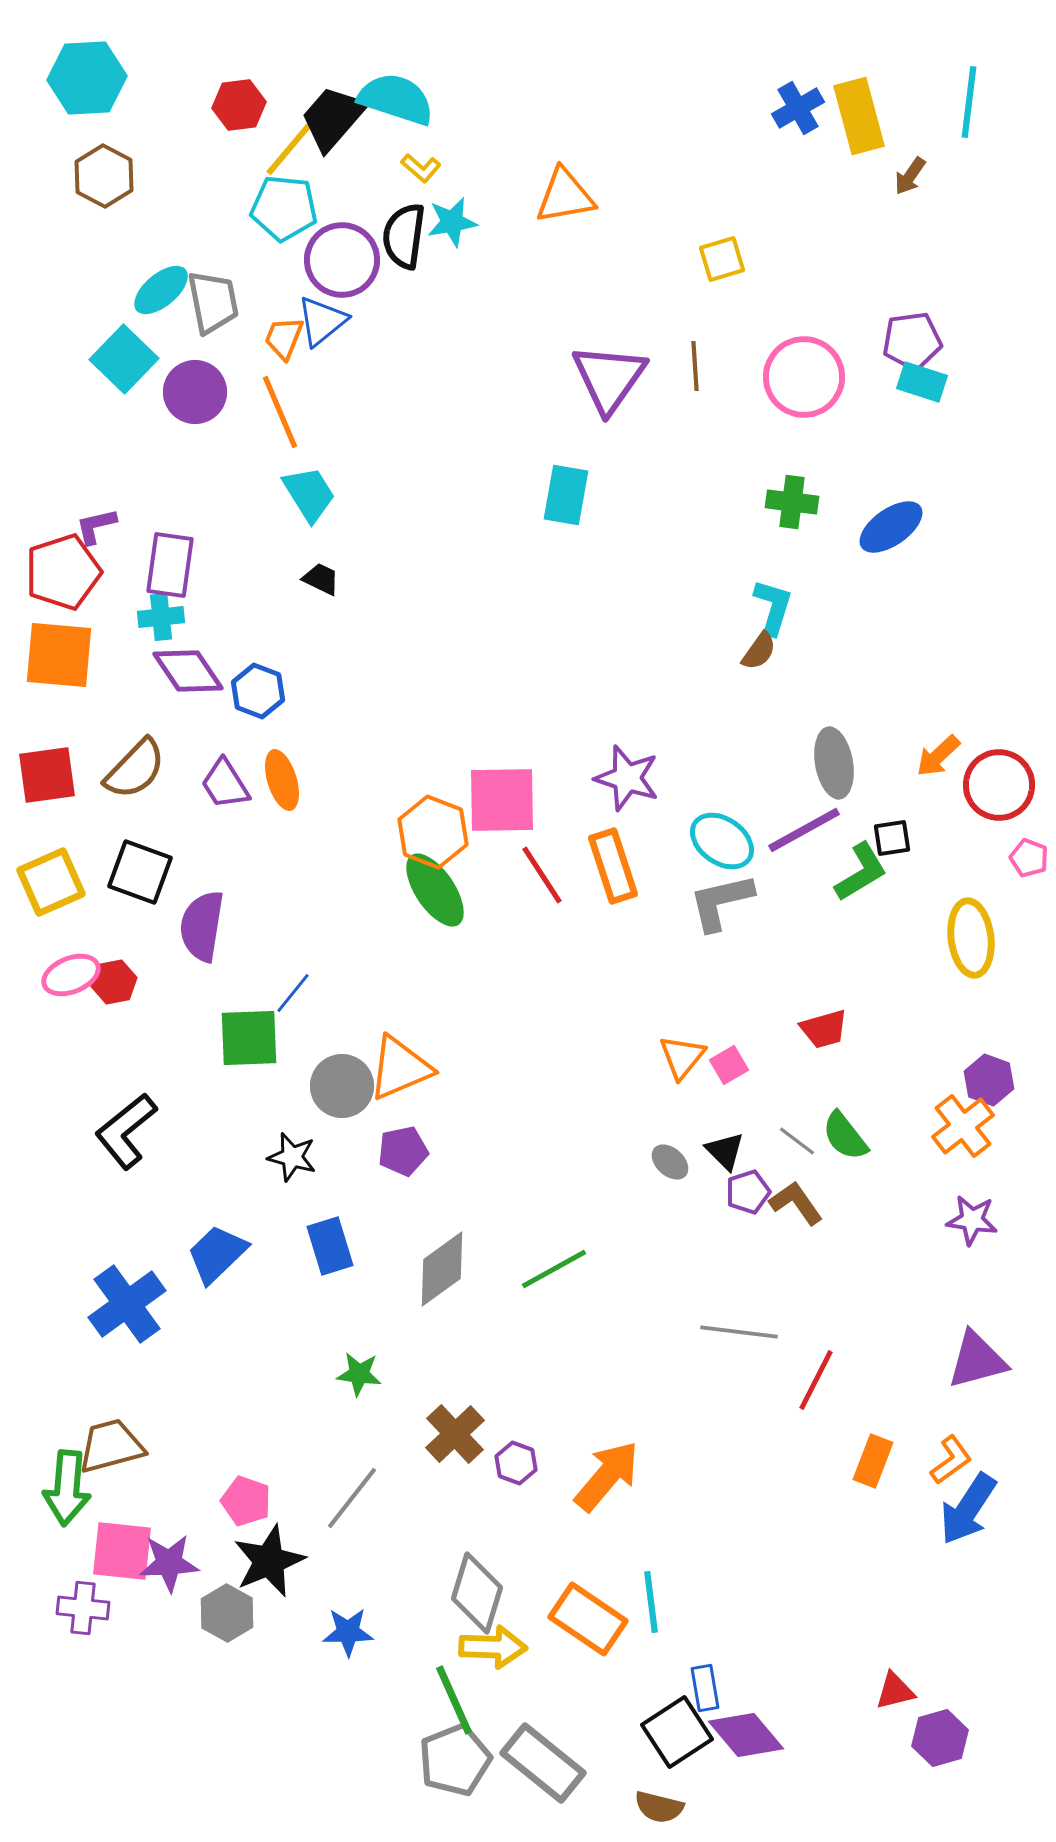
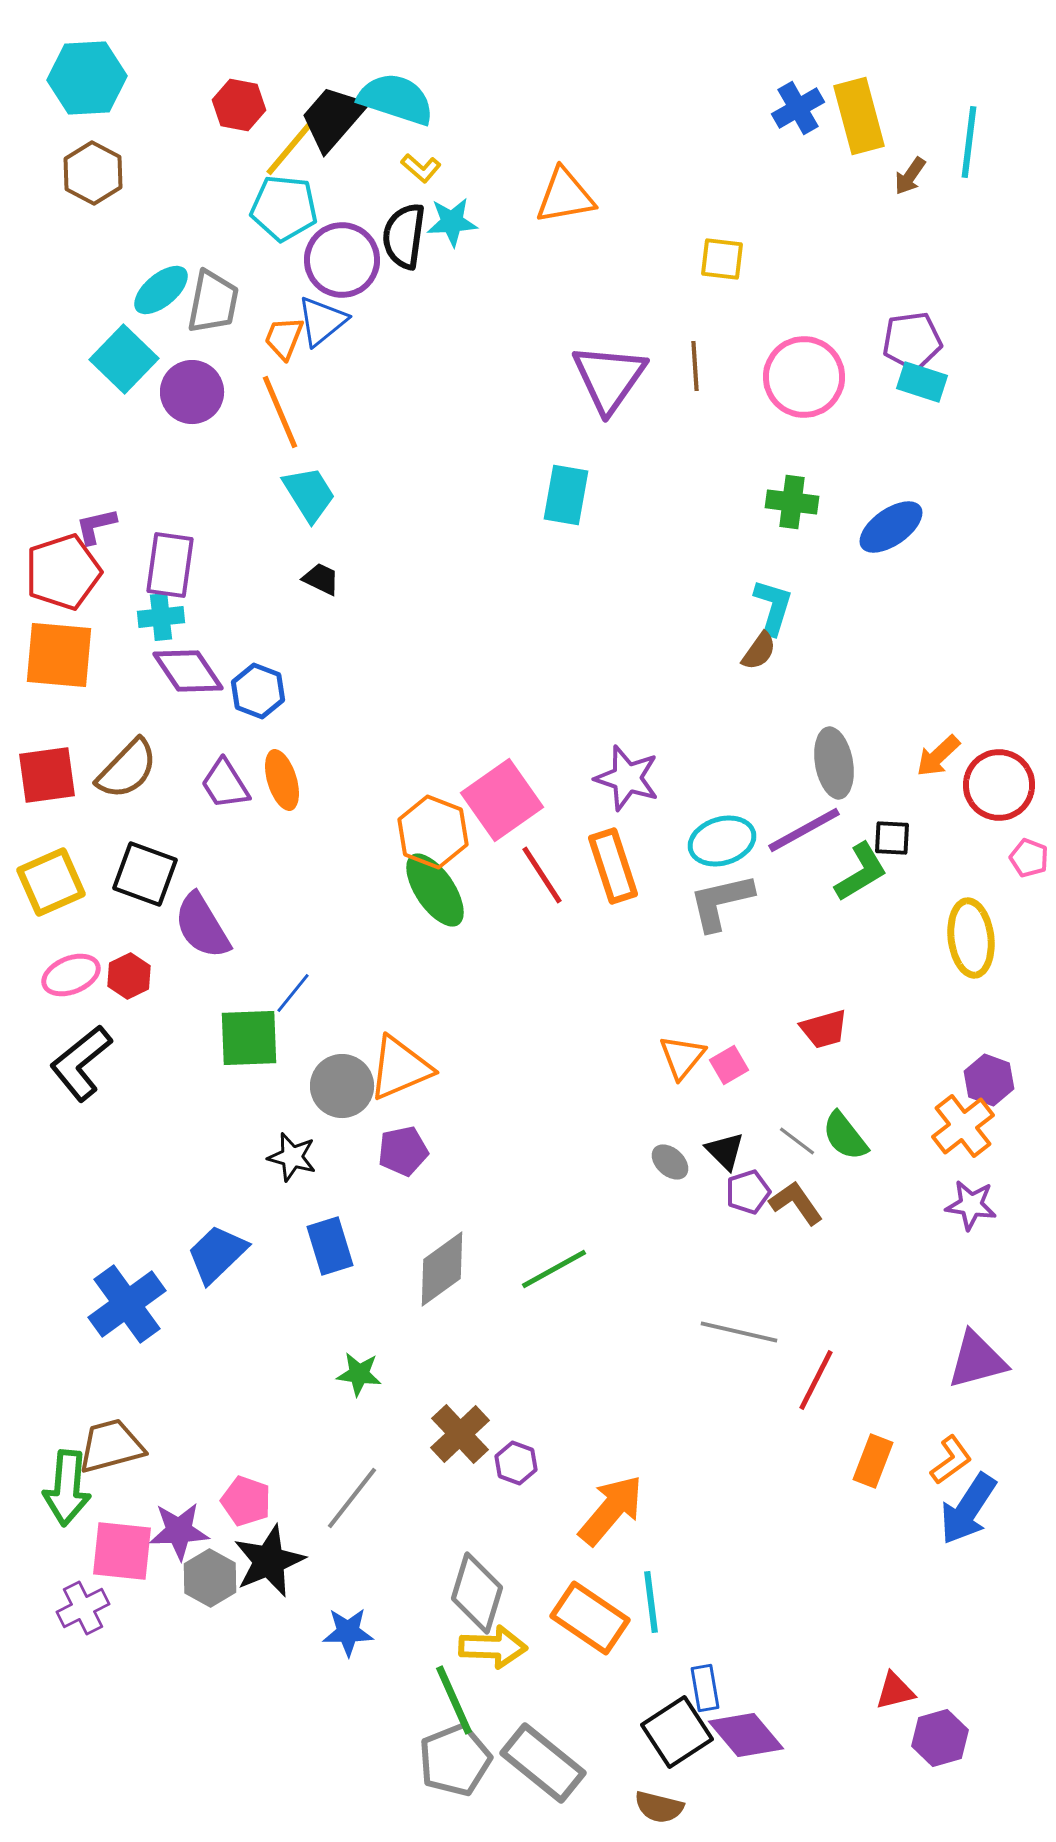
cyan line at (969, 102): moved 40 px down
red hexagon at (239, 105): rotated 18 degrees clockwise
brown hexagon at (104, 176): moved 11 px left, 3 px up
cyan star at (452, 222): rotated 6 degrees clockwise
yellow square at (722, 259): rotated 24 degrees clockwise
gray trapezoid at (213, 302): rotated 22 degrees clockwise
purple circle at (195, 392): moved 3 px left
brown semicircle at (135, 769): moved 8 px left
pink square at (502, 800): rotated 34 degrees counterclockwise
black square at (892, 838): rotated 12 degrees clockwise
cyan ellipse at (722, 841): rotated 52 degrees counterclockwise
black square at (140, 872): moved 5 px right, 2 px down
purple semicircle at (202, 926): rotated 40 degrees counterclockwise
red hexagon at (114, 982): moved 15 px right, 6 px up; rotated 15 degrees counterclockwise
black L-shape at (126, 1131): moved 45 px left, 68 px up
purple star at (972, 1220): moved 1 px left, 15 px up
gray line at (739, 1332): rotated 6 degrees clockwise
brown cross at (455, 1434): moved 5 px right
orange arrow at (607, 1476): moved 4 px right, 34 px down
purple star at (169, 1563): moved 10 px right, 32 px up
purple cross at (83, 1608): rotated 33 degrees counterclockwise
gray hexagon at (227, 1613): moved 17 px left, 35 px up
orange rectangle at (588, 1619): moved 2 px right, 1 px up
